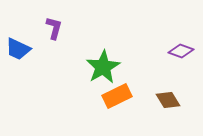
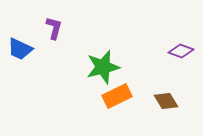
blue trapezoid: moved 2 px right
green star: rotated 16 degrees clockwise
brown diamond: moved 2 px left, 1 px down
